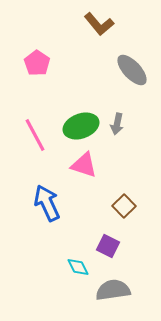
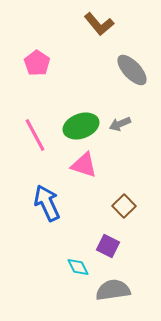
gray arrow: moved 3 px right; rotated 55 degrees clockwise
